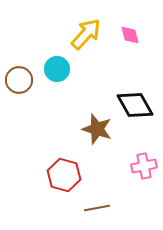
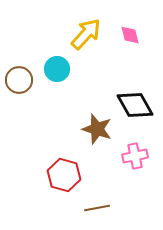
pink cross: moved 9 px left, 10 px up
